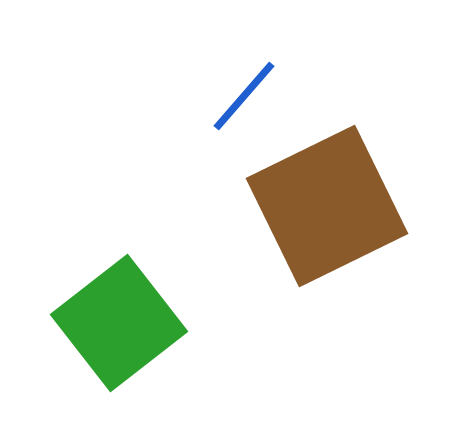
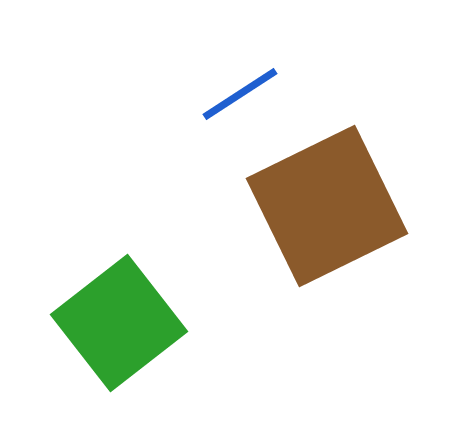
blue line: moved 4 px left, 2 px up; rotated 16 degrees clockwise
